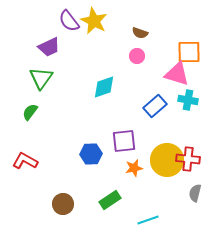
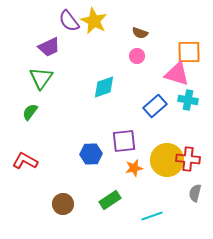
cyan line: moved 4 px right, 4 px up
